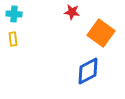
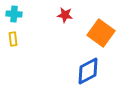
red star: moved 7 px left, 3 px down
